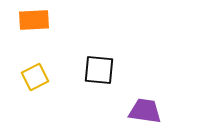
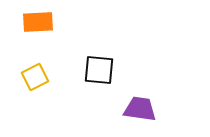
orange rectangle: moved 4 px right, 2 px down
purple trapezoid: moved 5 px left, 2 px up
